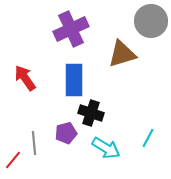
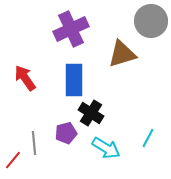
black cross: rotated 15 degrees clockwise
